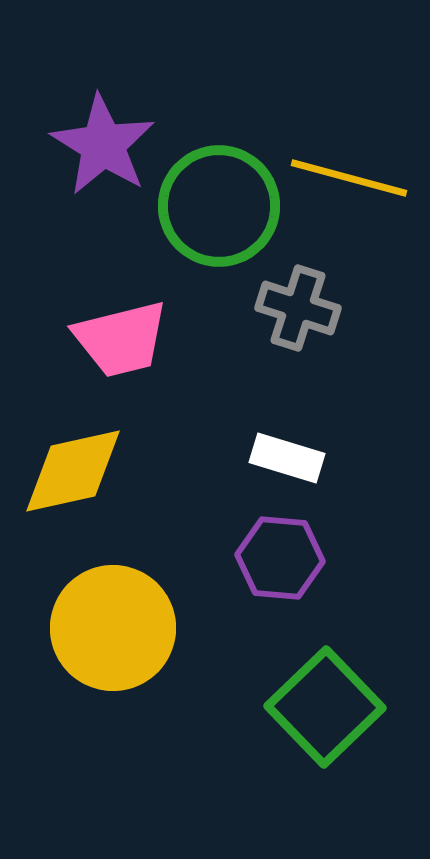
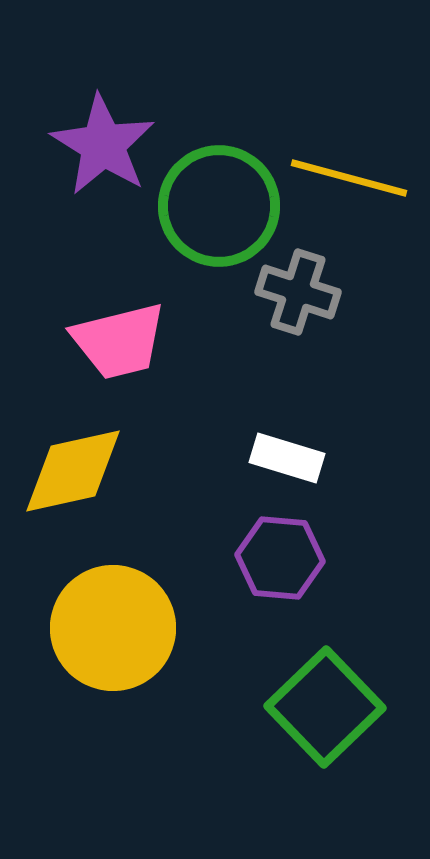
gray cross: moved 16 px up
pink trapezoid: moved 2 px left, 2 px down
